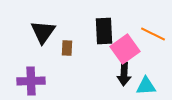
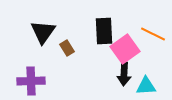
brown rectangle: rotated 35 degrees counterclockwise
